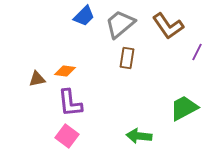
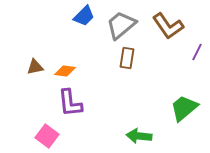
gray trapezoid: moved 1 px right, 1 px down
brown triangle: moved 2 px left, 12 px up
green trapezoid: rotated 12 degrees counterclockwise
pink square: moved 20 px left
